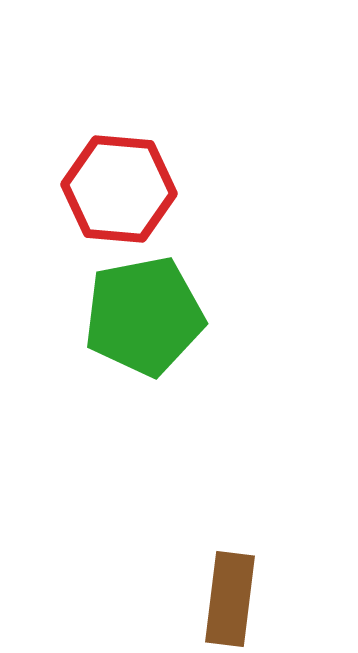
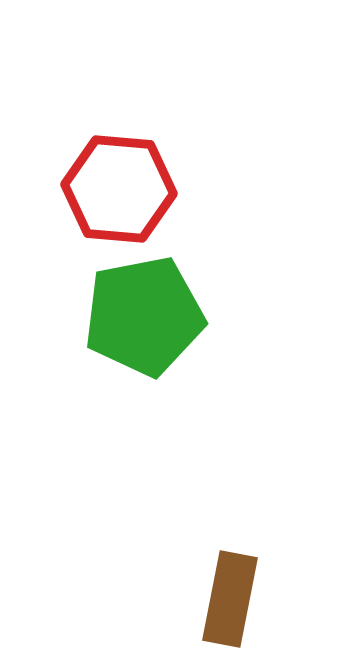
brown rectangle: rotated 4 degrees clockwise
